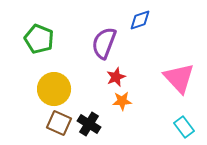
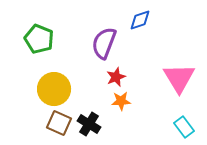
pink triangle: rotated 12 degrees clockwise
orange star: moved 1 px left
